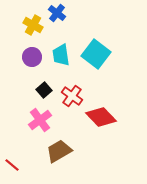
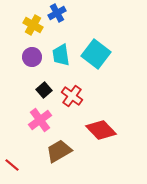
blue cross: rotated 24 degrees clockwise
red diamond: moved 13 px down
